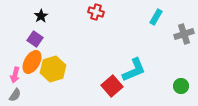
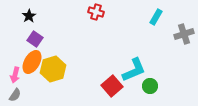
black star: moved 12 px left
green circle: moved 31 px left
